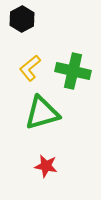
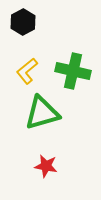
black hexagon: moved 1 px right, 3 px down
yellow L-shape: moved 3 px left, 3 px down
